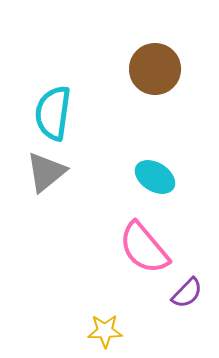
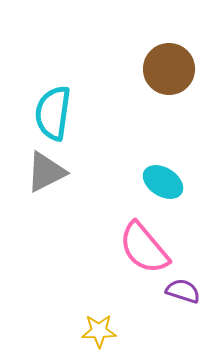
brown circle: moved 14 px right
gray triangle: rotated 12 degrees clockwise
cyan ellipse: moved 8 px right, 5 px down
purple semicircle: moved 4 px left, 2 px up; rotated 116 degrees counterclockwise
yellow star: moved 6 px left
